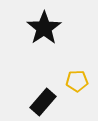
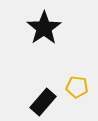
yellow pentagon: moved 6 px down; rotated 10 degrees clockwise
